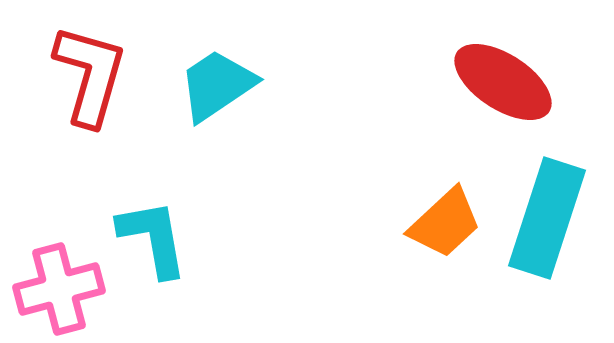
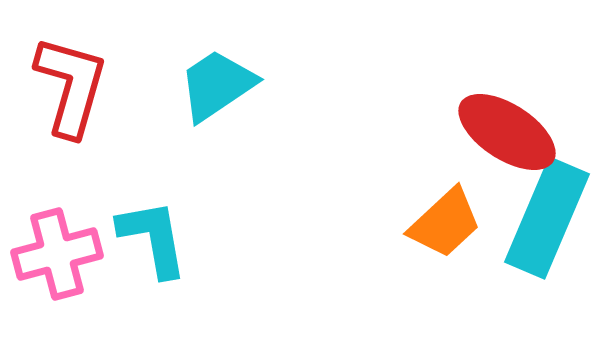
red L-shape: moved 19 px left, 11 px down
red ellipse: moved 4 px right, 50 px down
cyan rectangle: rotated 5 degrees clockwise
pink cross: moved 2 px left, 35 px up
